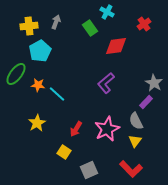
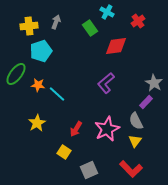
red cross: moved 6 px left, 3 px up
cyan pentagon: moved 1 px right; rotated 10 degrees clockwise
